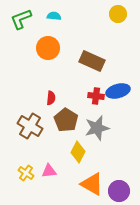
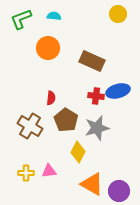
yellow cross: rotated 35 degrees counterclockwise
